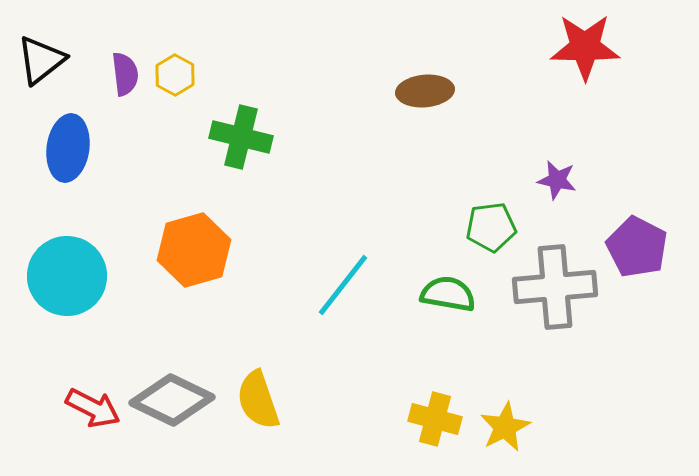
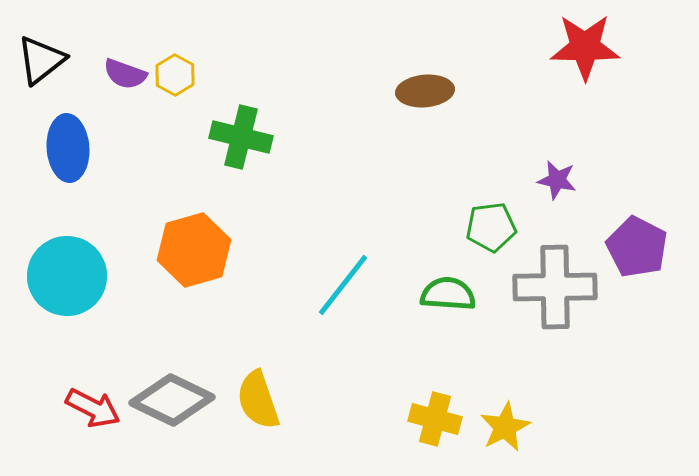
purple semicircle: rotated 117 degrees clockwise
blue ellipse: rotated 12 degrees counterclockwise
gray cross: rotated 4 degrees clockwise
green semicircle: rotated 6 degrees counterclockwise
